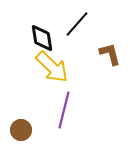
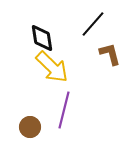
black line: moved 16 px right
brown circle: moved 9 px right, 3 px up
